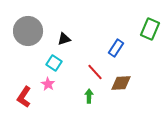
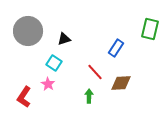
green rectangle: rotated 10 degrees counterclockwise
